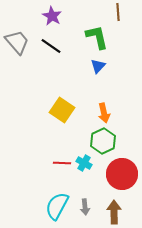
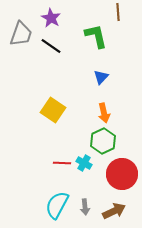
purple star: moved 1 px left, 2 px down
green L-shape: moved 1 px left, 1 px up
gray trapezoid: moved 4 px right, 8 px up; rotated 60 degrees clockwise
blue triangle: moved 3 px right, 11 px down
yellow square: moved 9 px left
cyan semicircle: moved 1 px up
brown arrow: moved 1 px up; rotated 65 degrees clockwise
